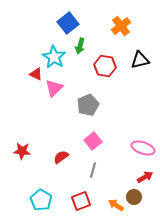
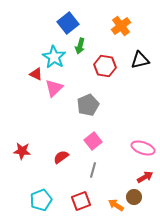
cyan pentagon: rotated 20 degrees clockwise
